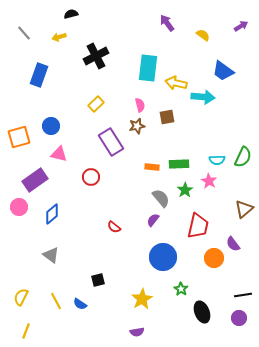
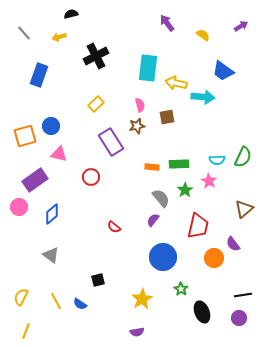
orange square at (19, 137): moved 6 px right, 1 px up
